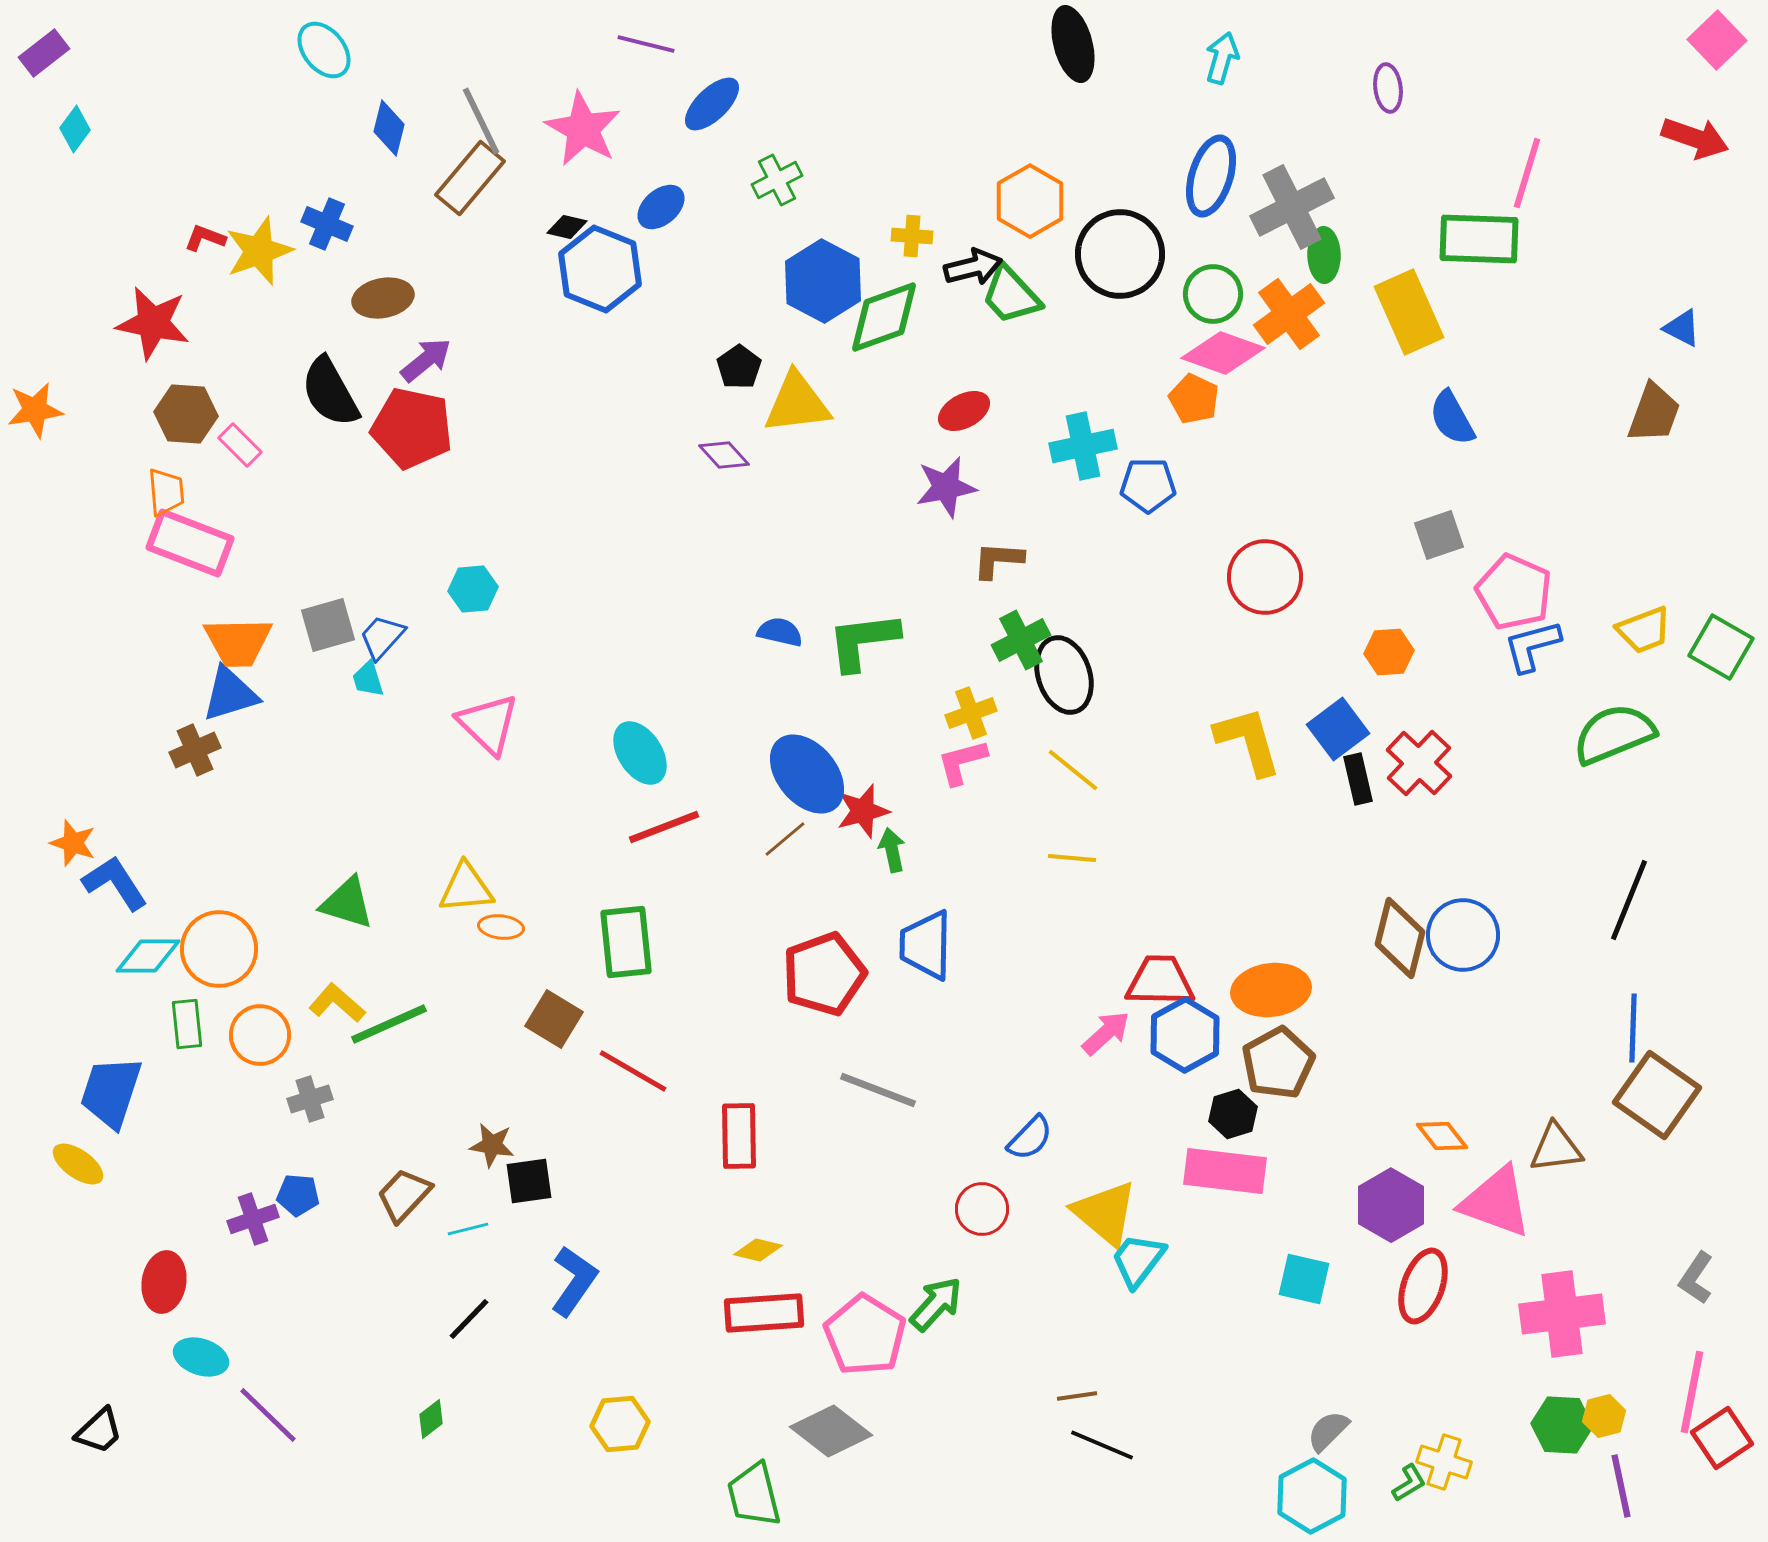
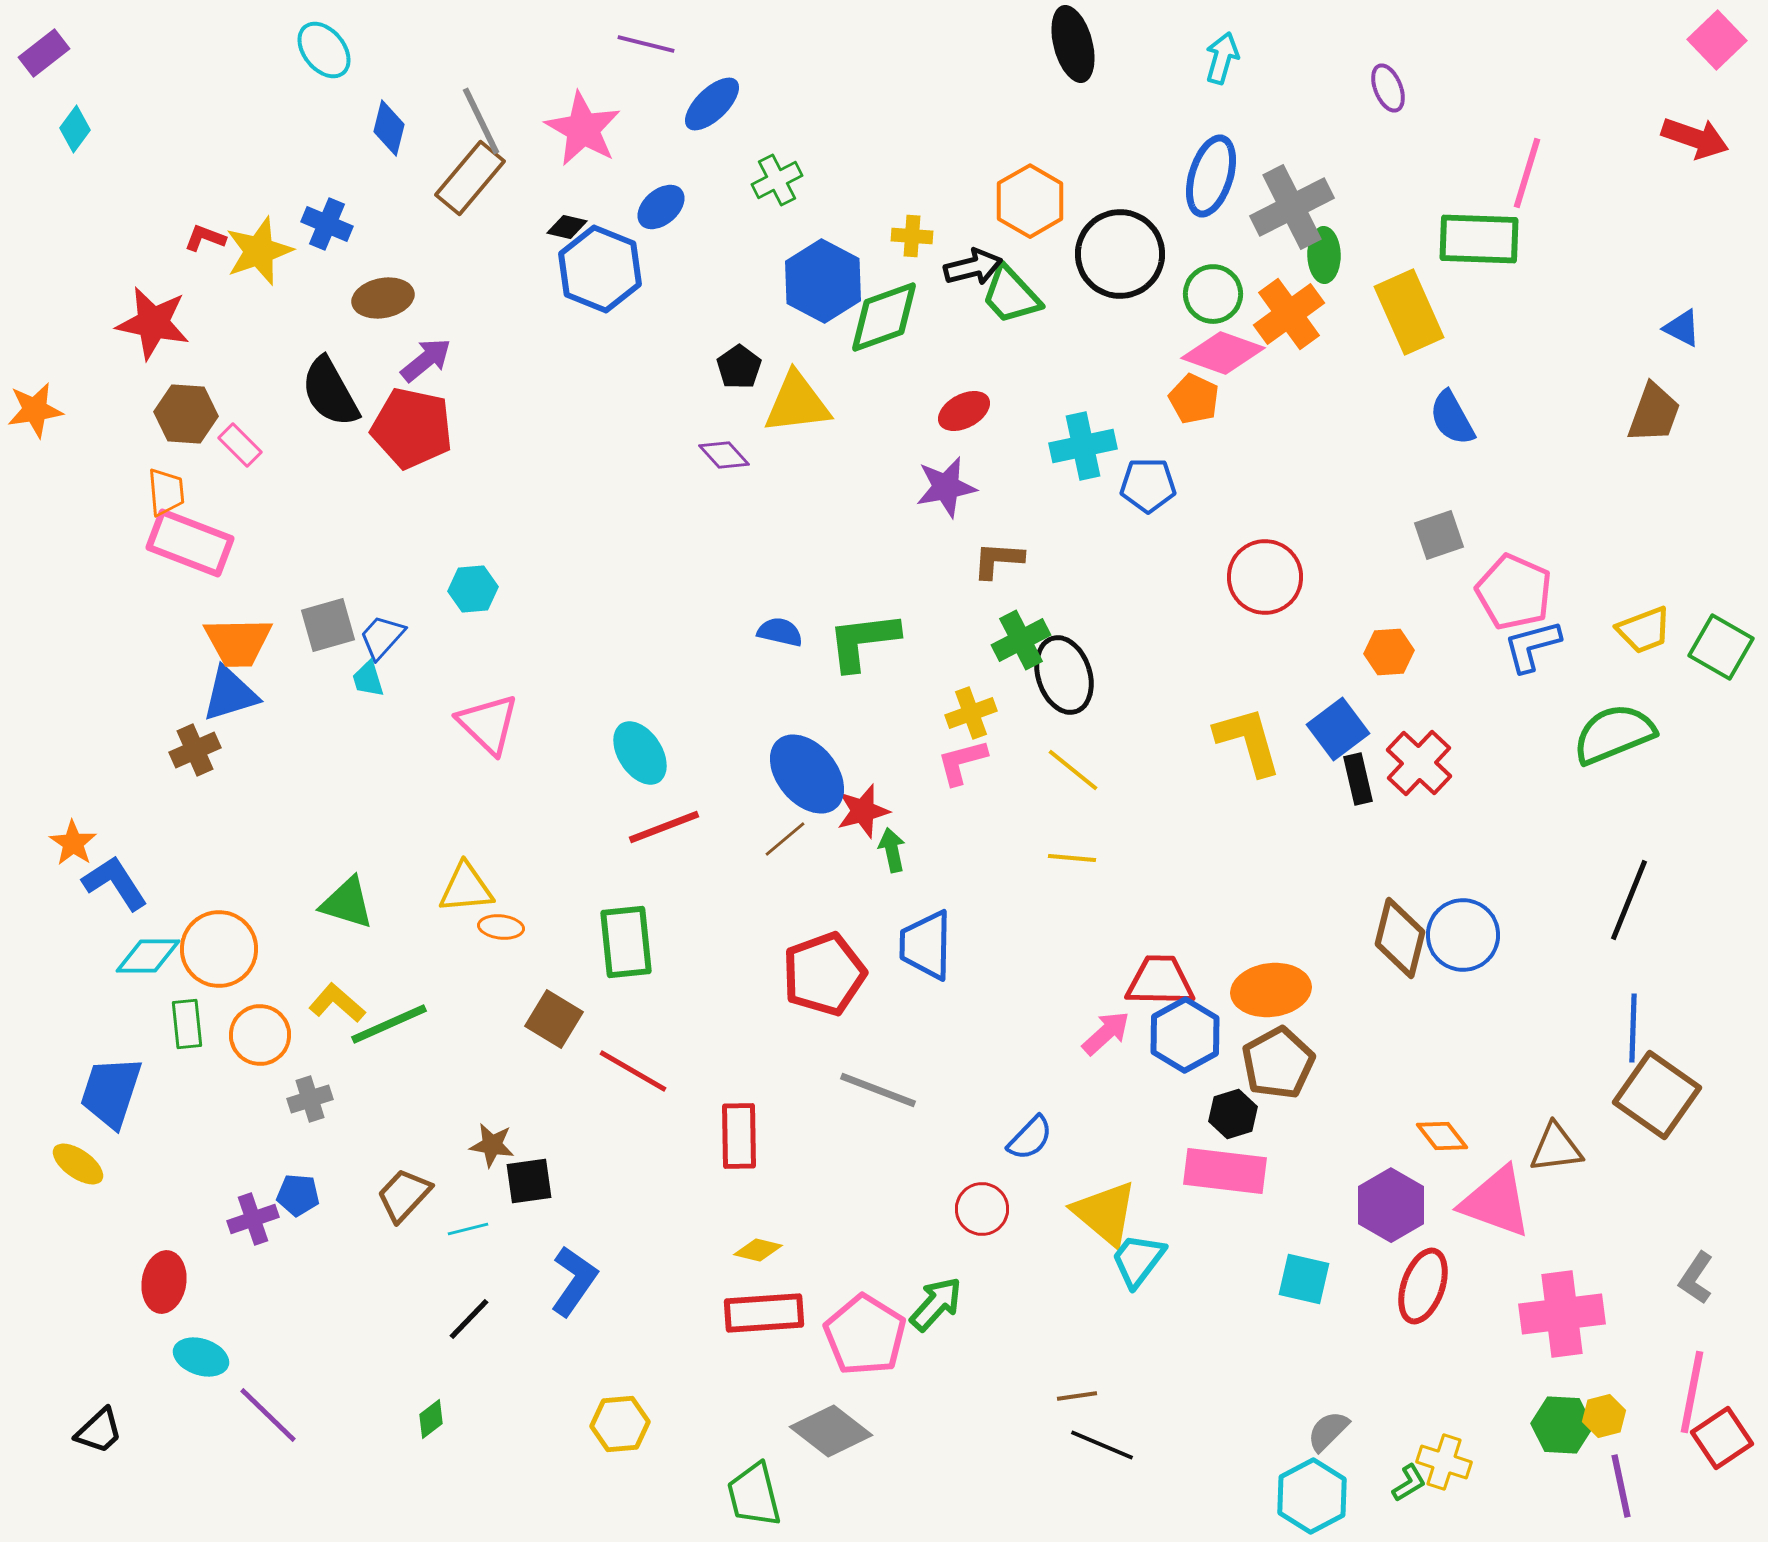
purple ellipse at (1388, 88): rotated 15 degrees counterclockwise
orange star at (73, 843): rotated 15 degrees clockwise
